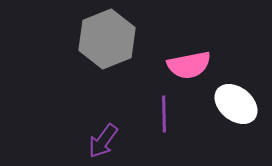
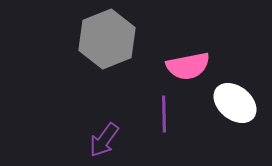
pink semicircle: moved 1 px left, 1 px down
white ellipse: moved 1 px left, 1 px up
purple arrow: moved 1 px right, 1 px up
